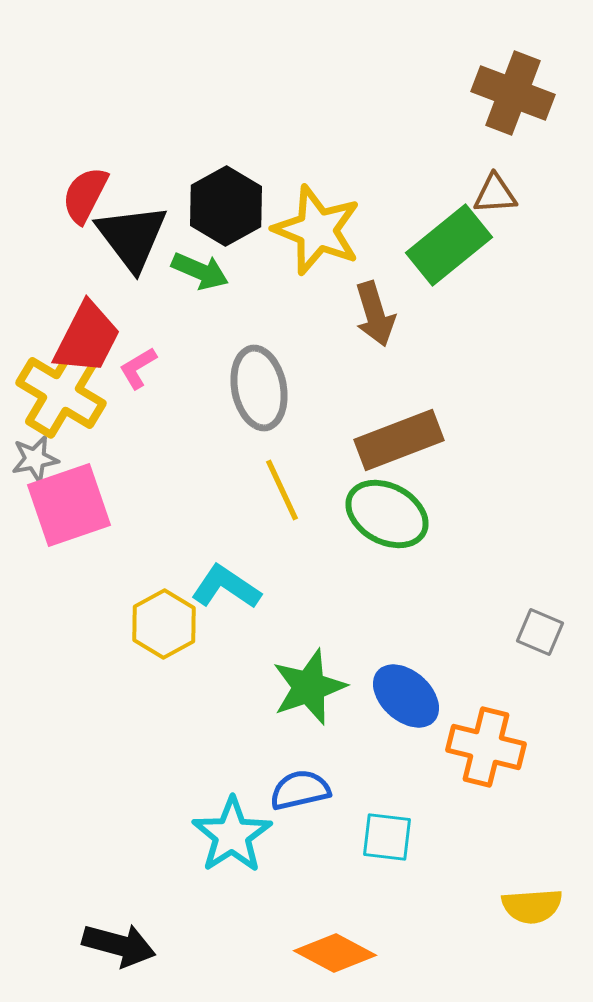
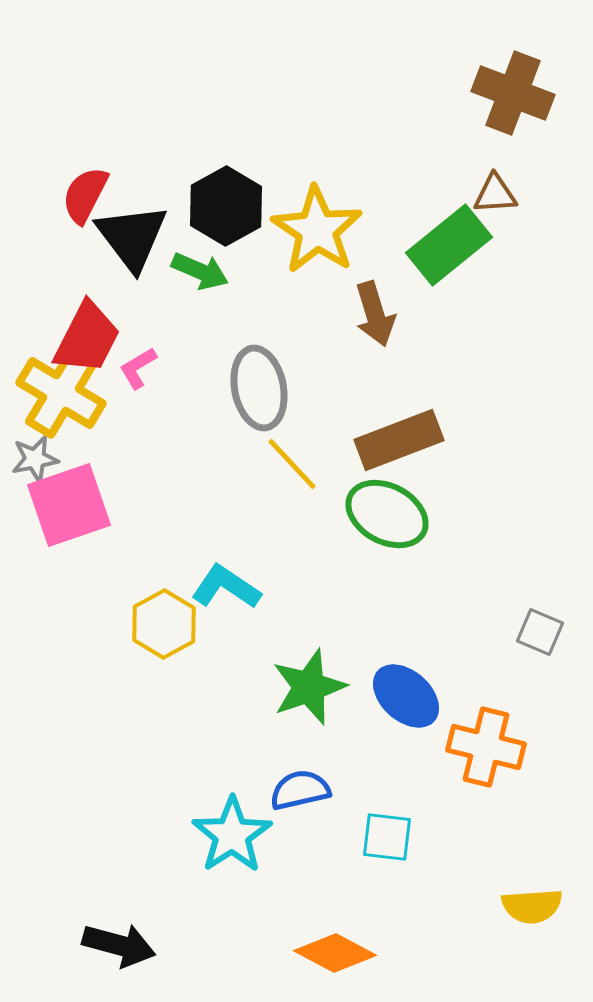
yellow star: rotated 12 degrees clockwise
yellow line: moved 10 px right, 26 px up; rotated 18 degrees counterclockwise
